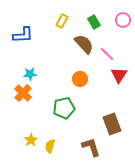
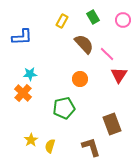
green rectangle: moved 1 px left, 5 px up
blue L-shape: moved 1 px left, 2 px down
